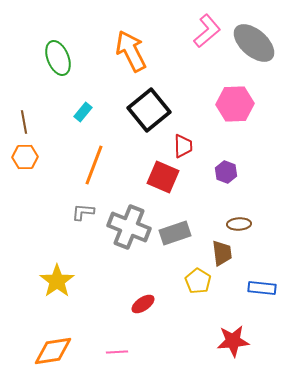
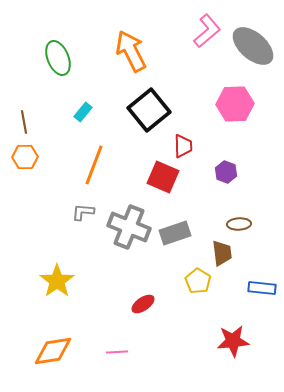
gray ellipse: moved 1 px left, 3 px down
